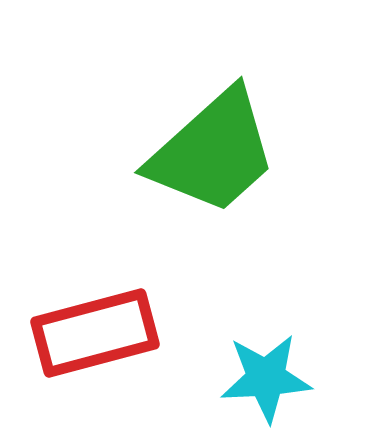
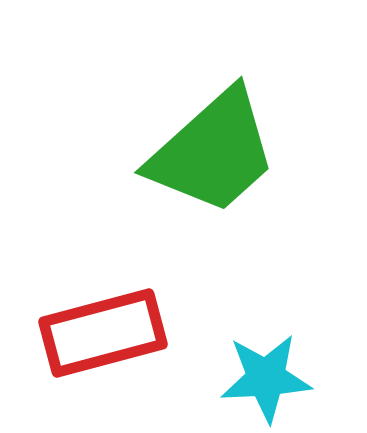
red rectangle: moved 8 px right
